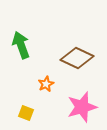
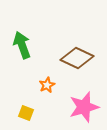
green arrow: moved 1 px right
orange star: moved 1 px right, 1 px down
pink star: moved 2 px right
